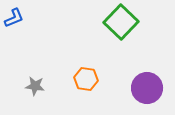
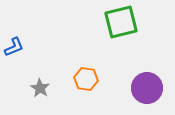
blue L-shape: moved 29 px down
green square: rotated 32 degrees clockwise
gray star: moved 5 px right, 2 px down; rotated 24 degrees clockwise
